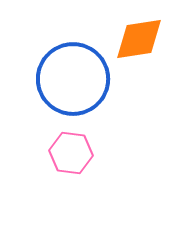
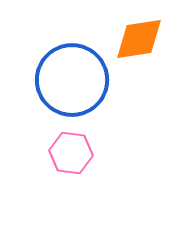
blue circle: moved 1 px left, 1 px down
